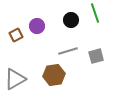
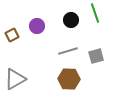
brown square: moved 4 px left
brown hexagon: moved 15 px right, 4 px down; rotated 10 degrees clockwise
